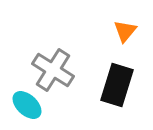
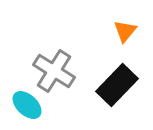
gray cross: moved 1 px right, 1 px down
black rectangle: rotated 27 degrees clockwise
